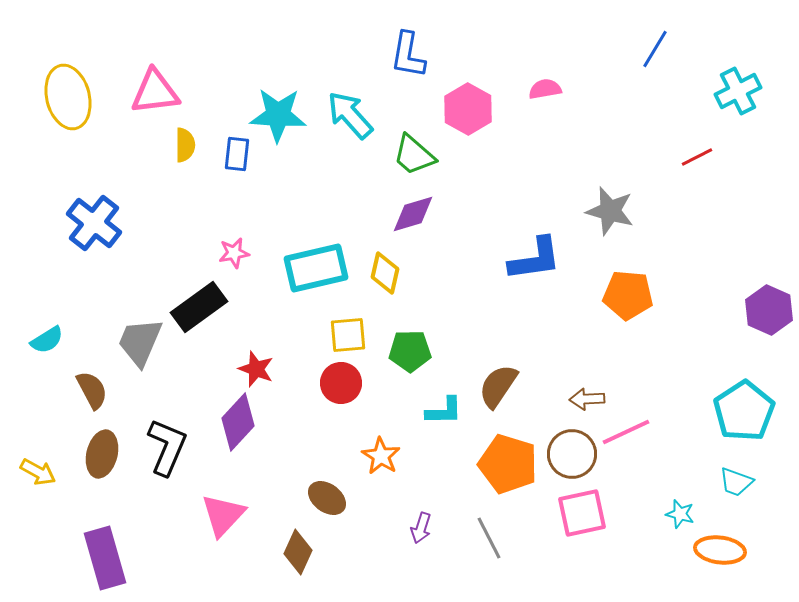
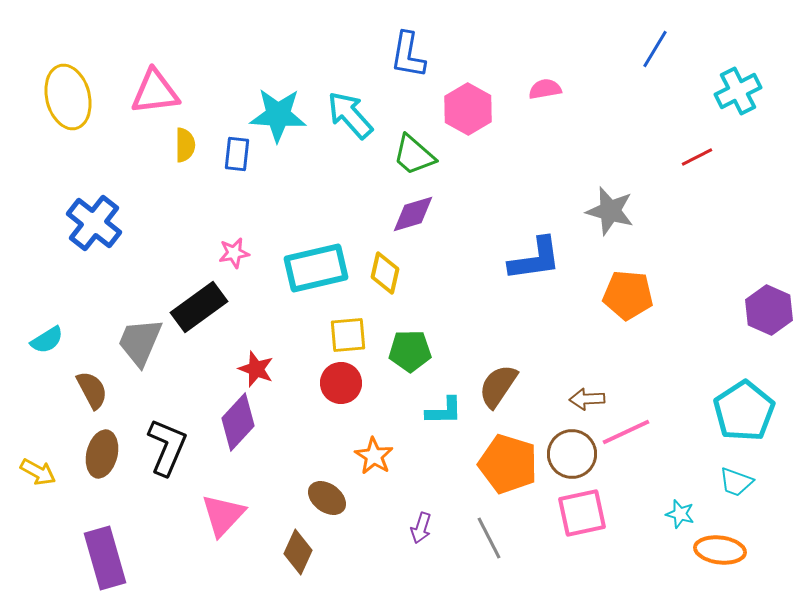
orange star at (381, 456): moved 7 px left
